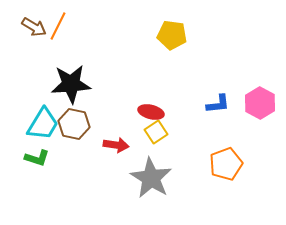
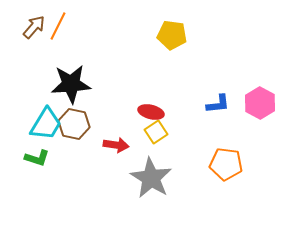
brown arrow: rotated 80 degrees counterclockwise
cyan trapezoid: moved 3 px right
orange pentagon: rotated 28 degrees clockwise
